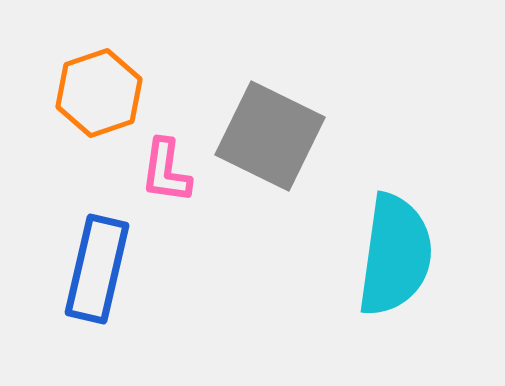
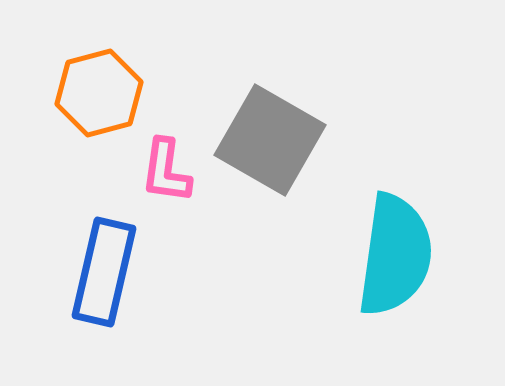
orange hexagon: rotated 4 degrees clockwise
gray square: moved 4 px down; rotated 4 degrees clockwise
blue rectangle: moved 7 px right, 3 px down
